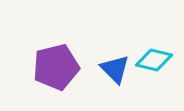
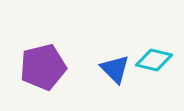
purple pentagon: moved 13 px left
